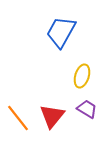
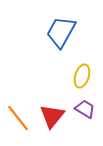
purple trapezoid: moved 2 px left
